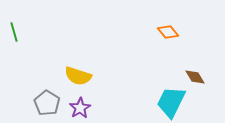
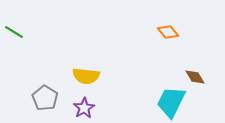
green line: rotated 42 degrees counterclockwise
yellow semicircle: moved 8 px right; rotated 12 degrees counterclockwise
gray pentagon: moved 2 px left, 5 px up
purple star: moved 4 px right
